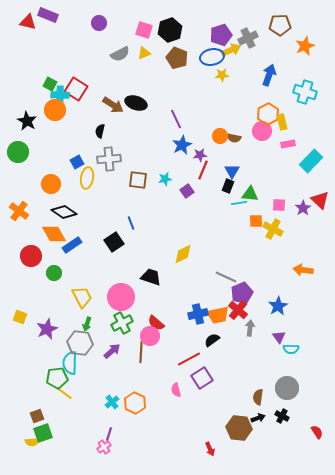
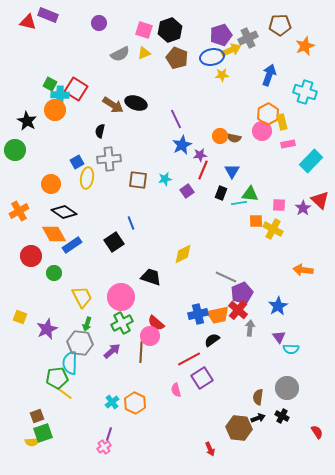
green circle at (18, 152): moved 3 px left, 2 px up
black rectangle at (228, 186): moved 7 px left, 7 px down
orange cross at (19, 211): rotated 24 degrees clockwise
